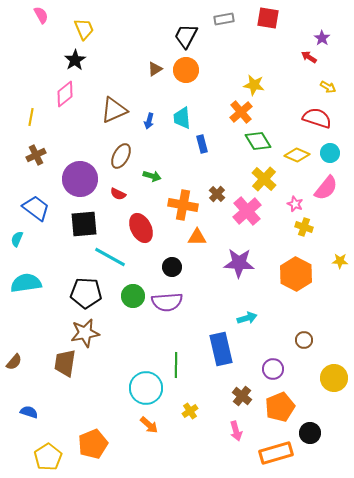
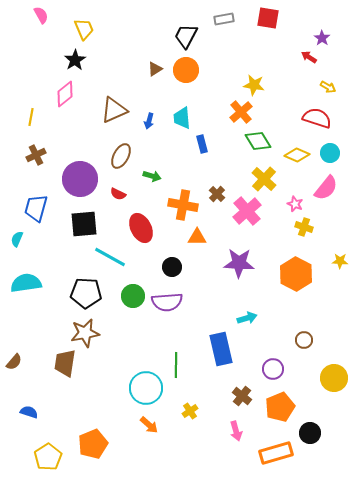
blue trapezoid at (36, 208): rotated 112 degrees counterclockwise
